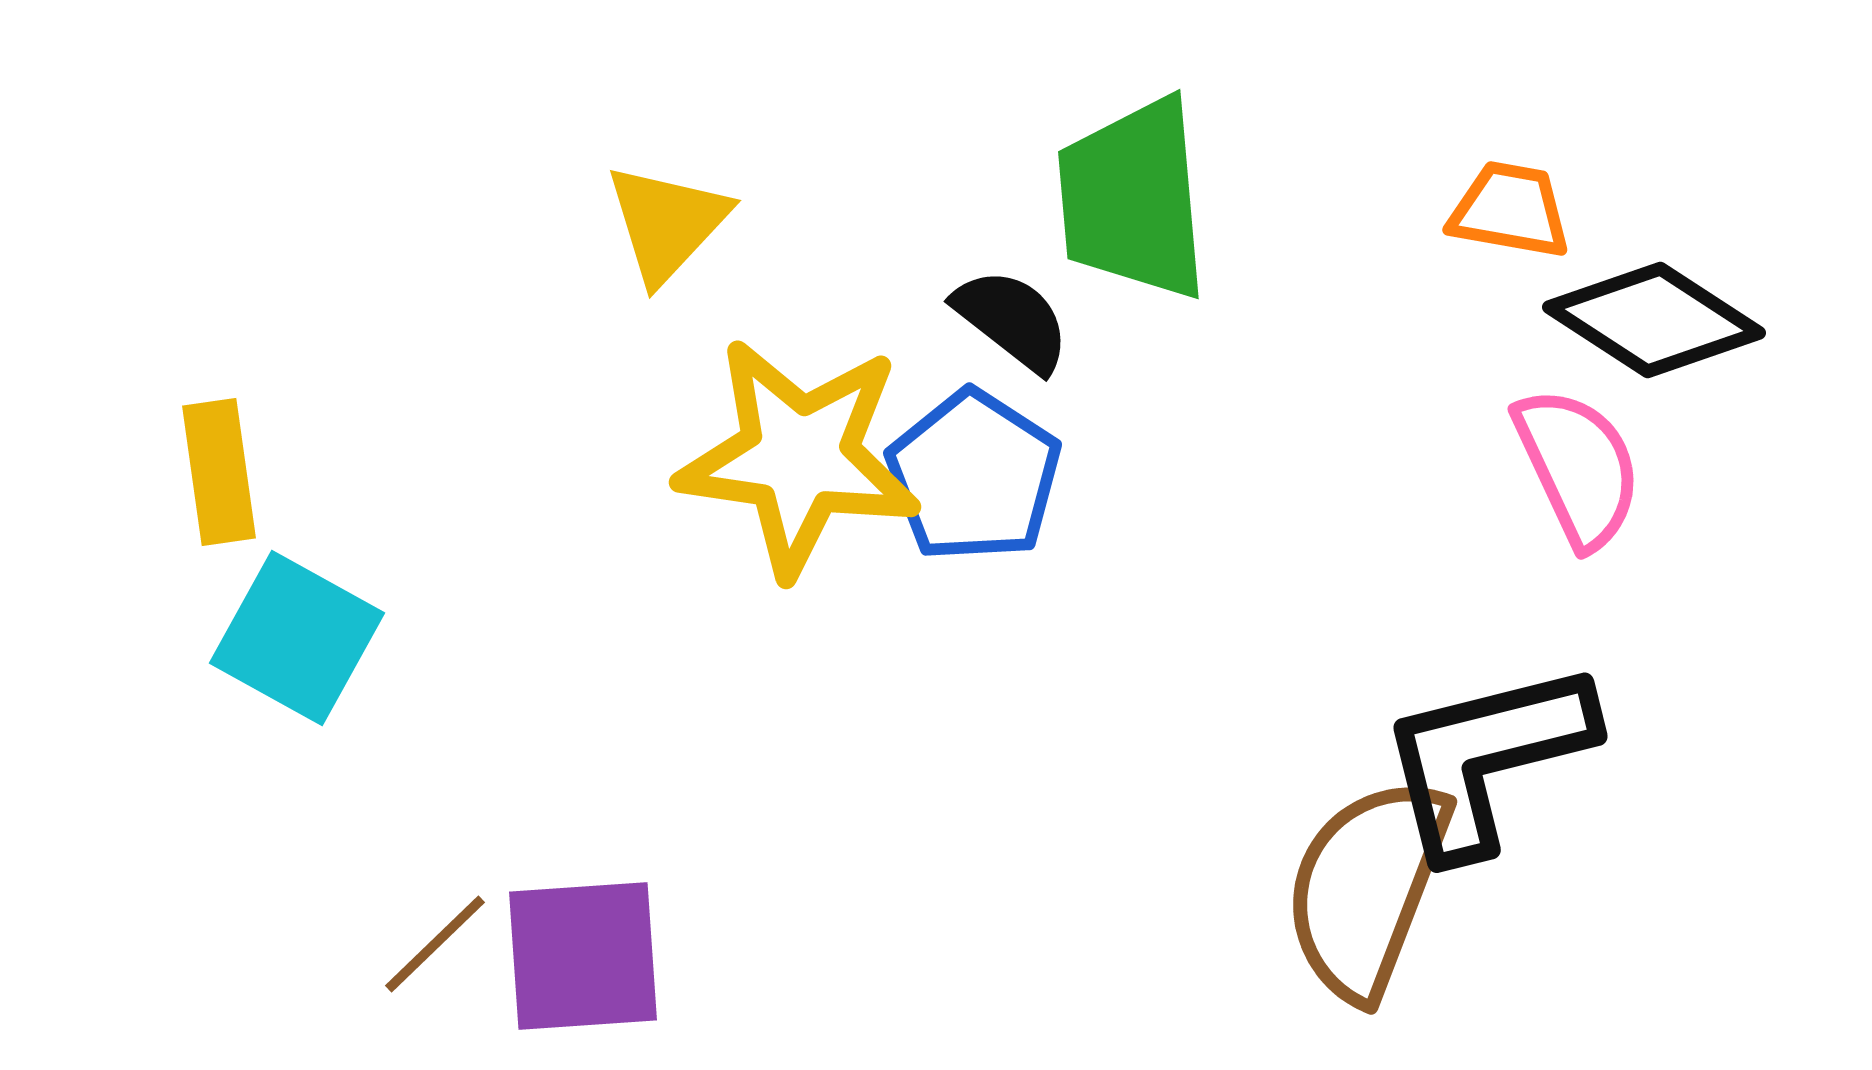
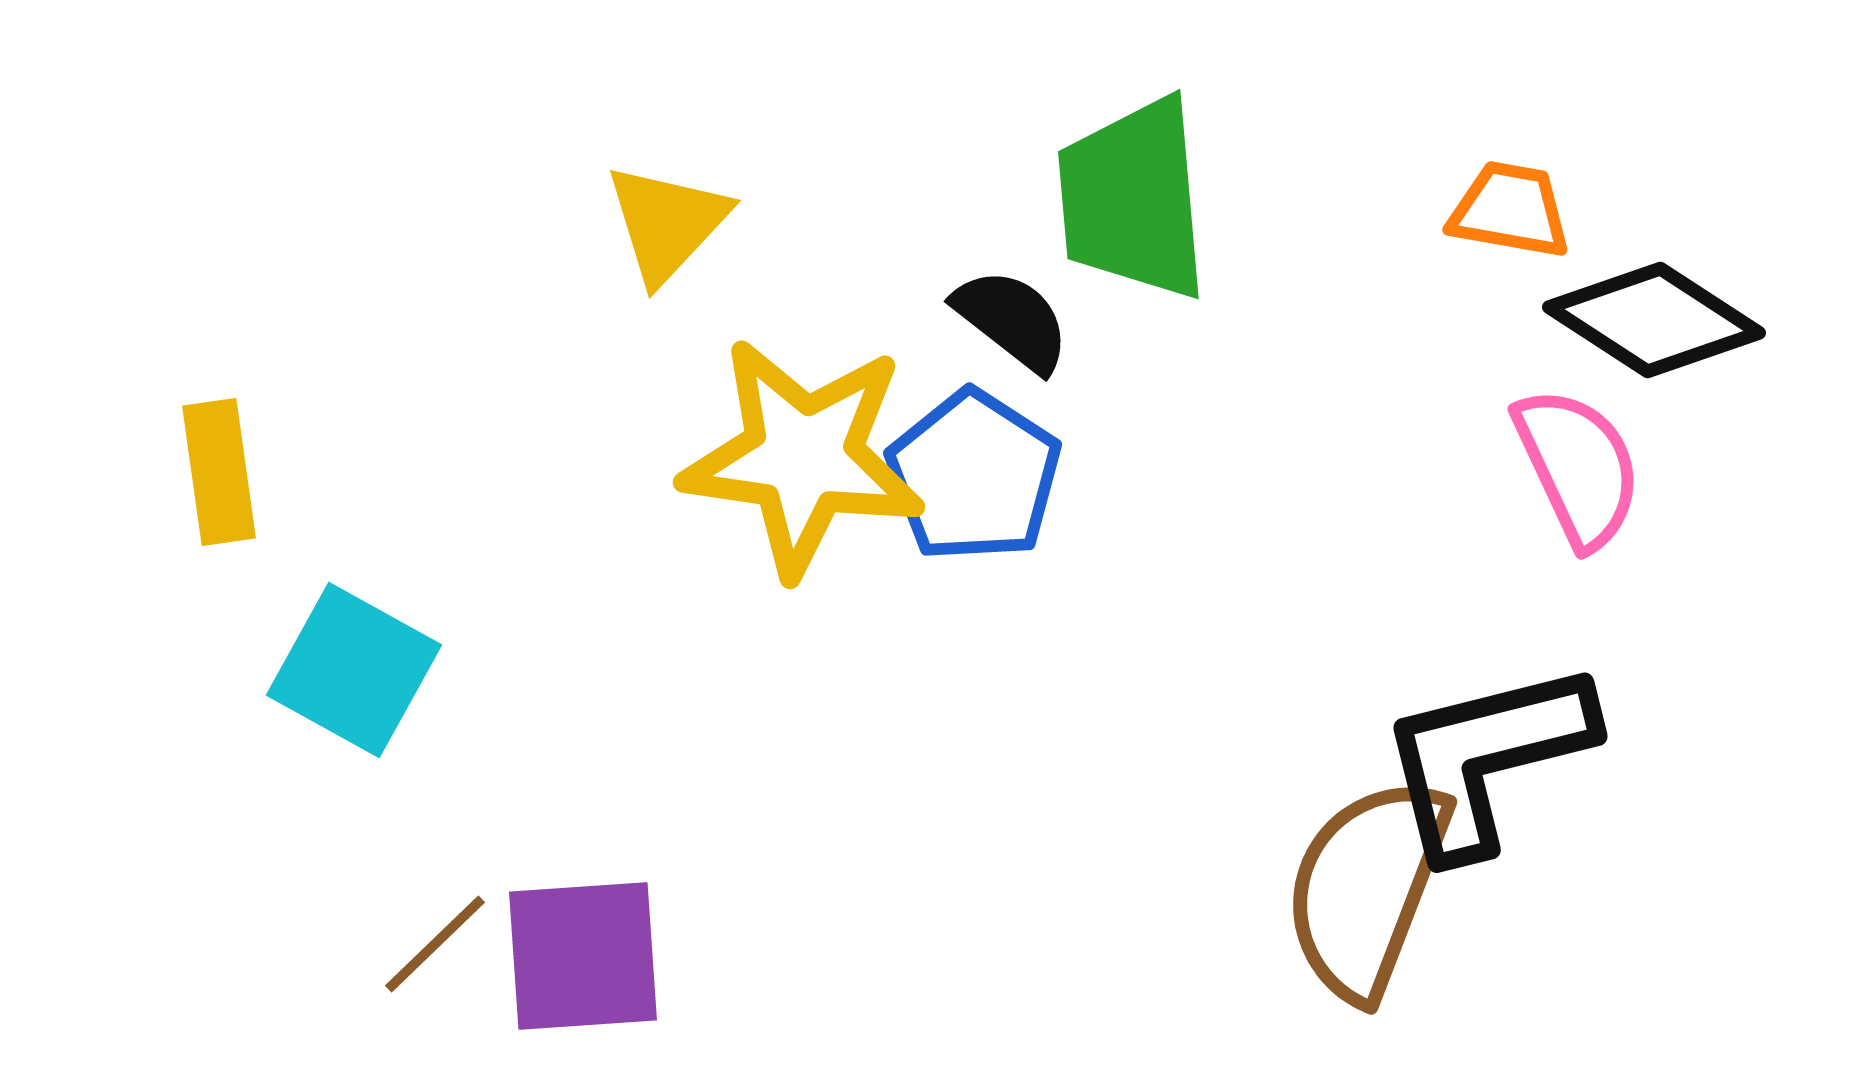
yellow star: moved 4 px right
cyan square: moved 57 px right, 32 px down
